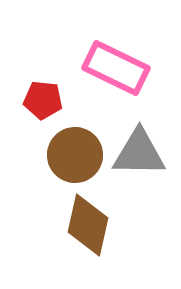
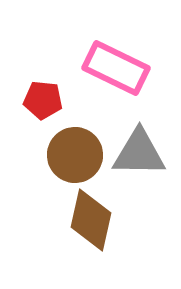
brown diamond: moved 3 px right, 5 px up
